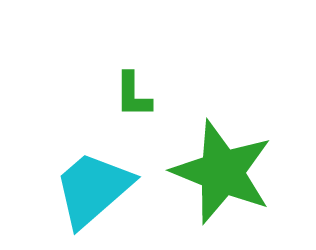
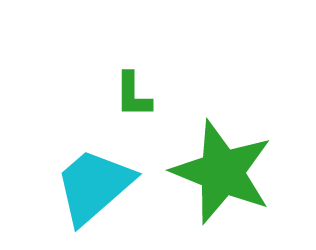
cyan trapezoid: moved 1 px right, 3 px up
